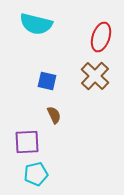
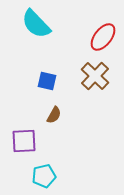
cyan semicircle: rotated 32 degrees clockwise
red ellipse: moved 2 px right; rotated 20 degrees clockwise
brown semicircle: rotated 54 degrees clockwise
purple square: moved 3 px left, 1 px up
cyan pentagon: moved 8 px right, 2 px down
